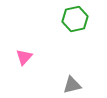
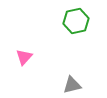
green hexagon: moved 1 px right, 2 px down
